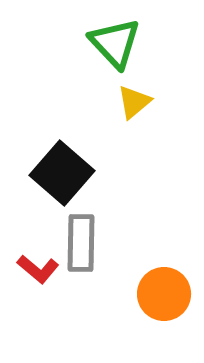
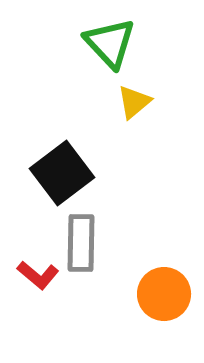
green triangle: moved 5 px left
black square: rotated 12 degrees clockwise
red L-shape: moved 6 px down
